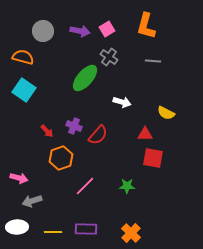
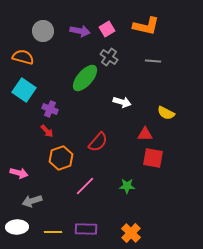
orange L-shape: rotated 92 degrees counterclockwise
purple cross: moved 24 px left, 17 px up
red semicircle: moved 7 px down
pink arrow: moved 5 px up
